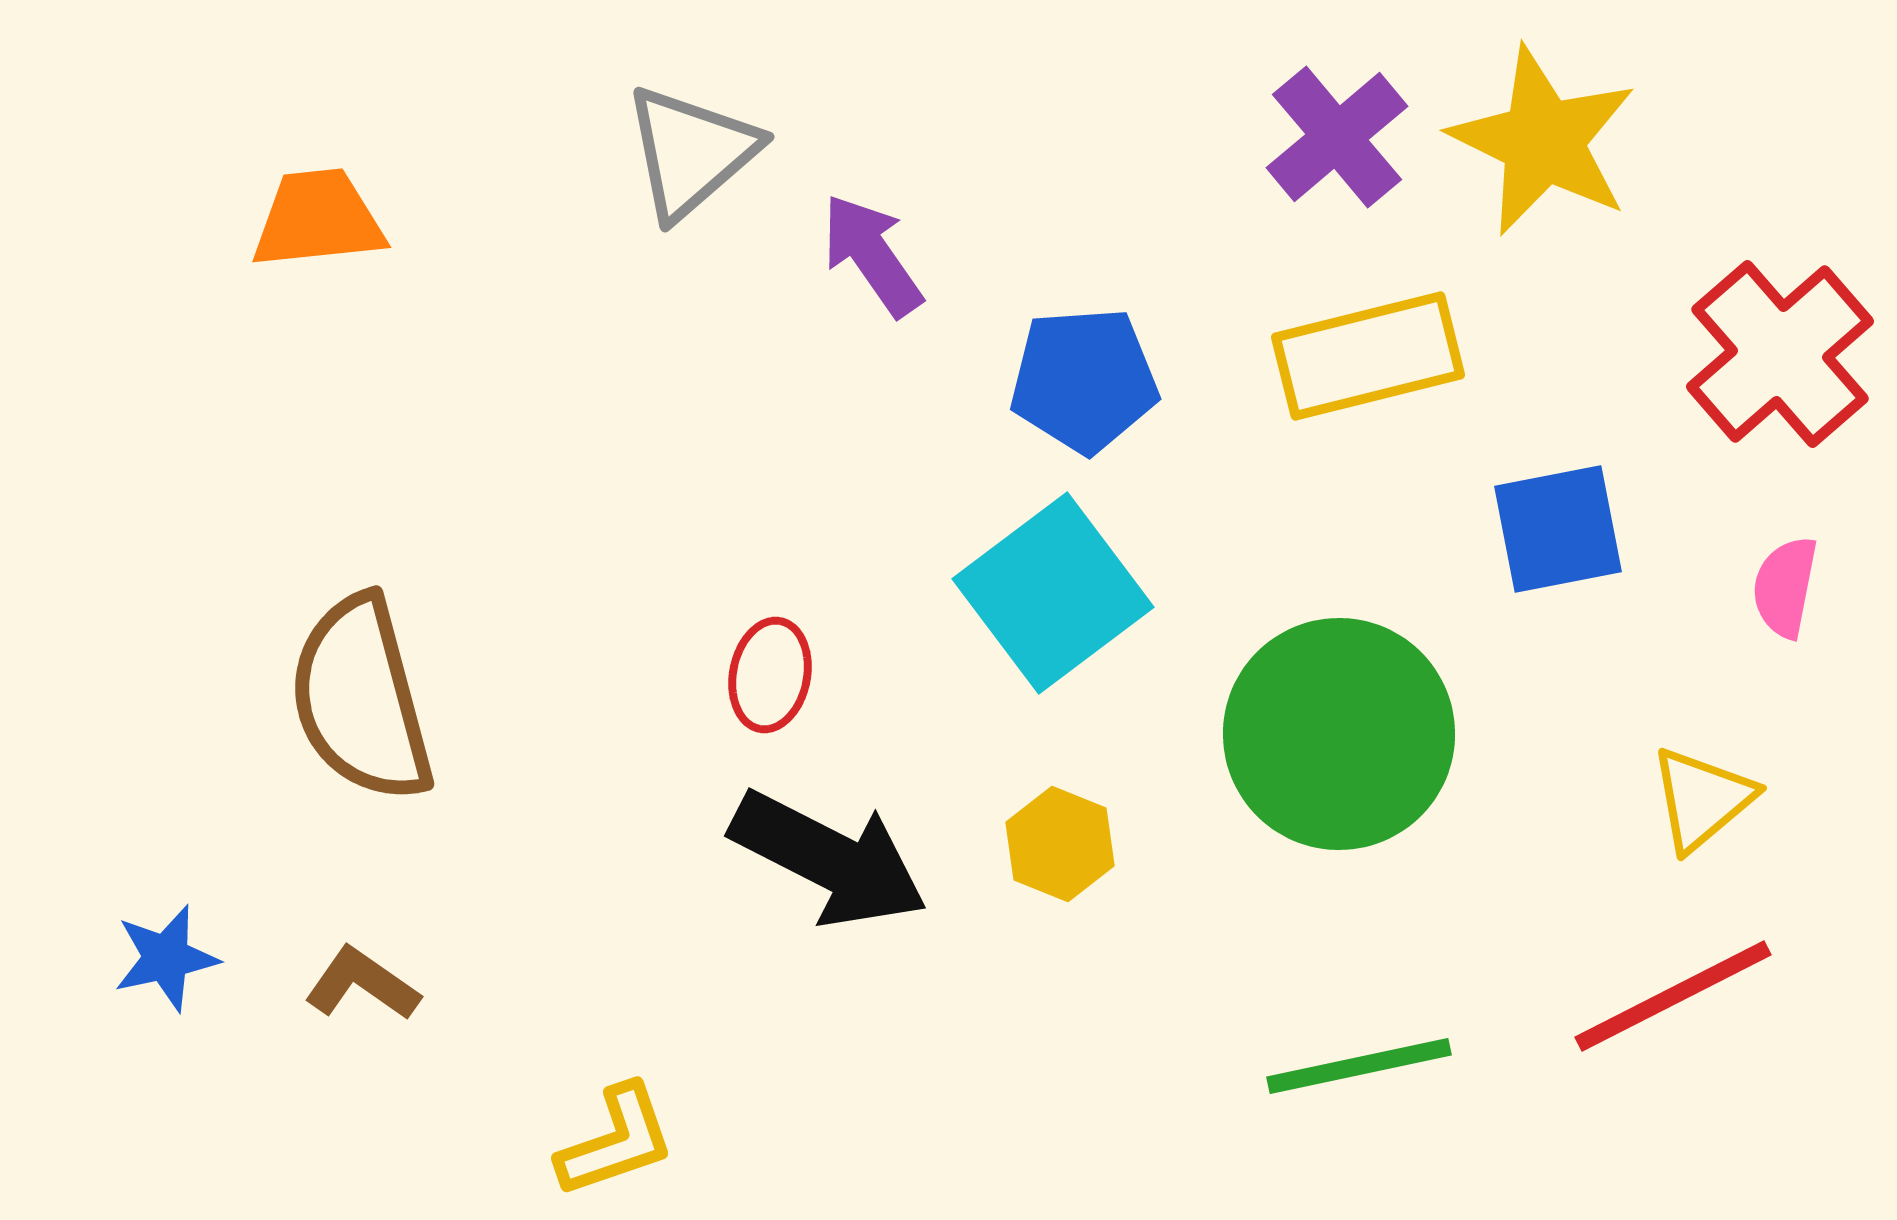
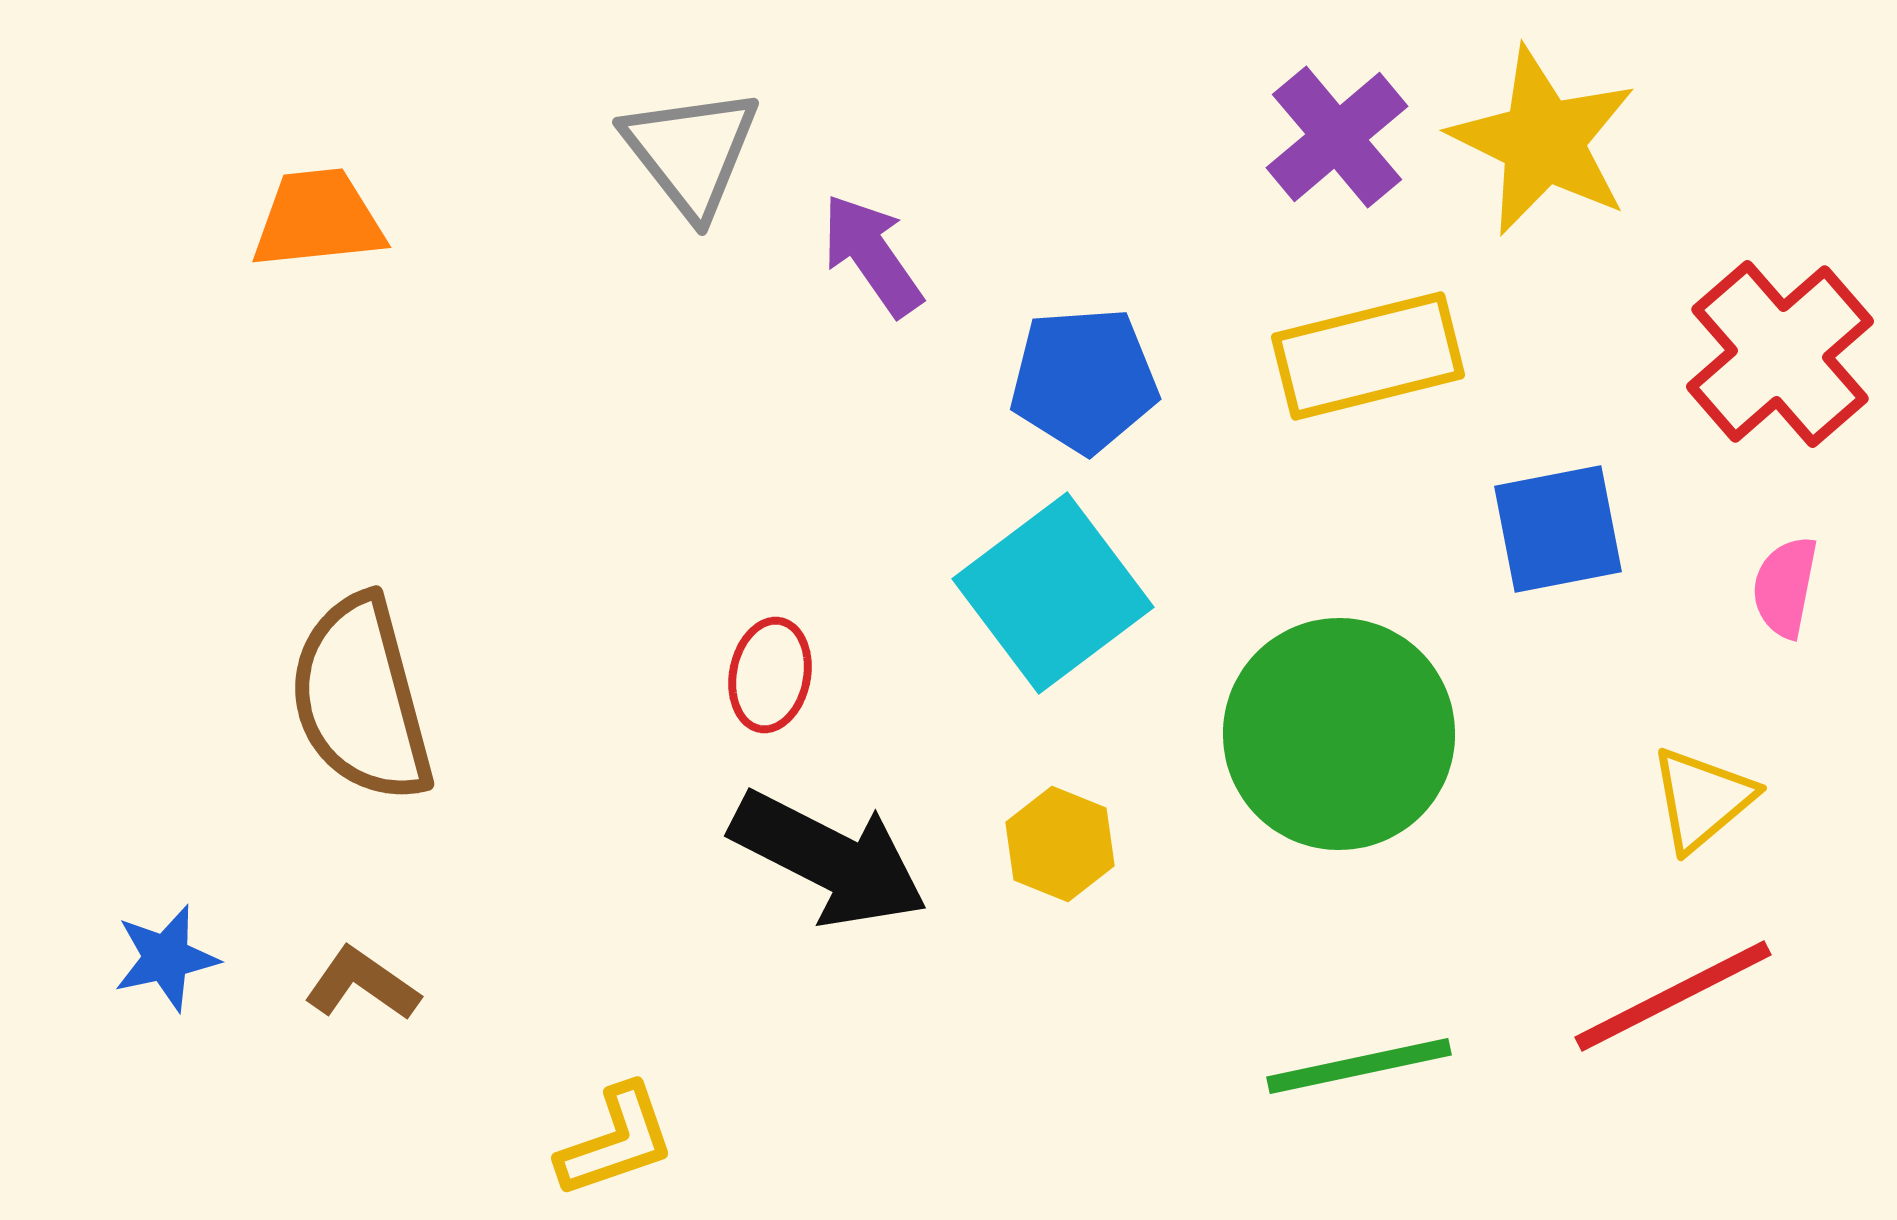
gray triangle: rotated 27 degrees counterclockwise
